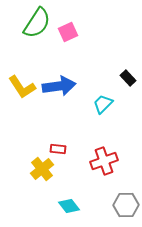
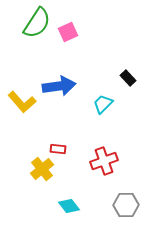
yellow L-shape: moved 15 px down; rotated 8 degrees counterclockwise
